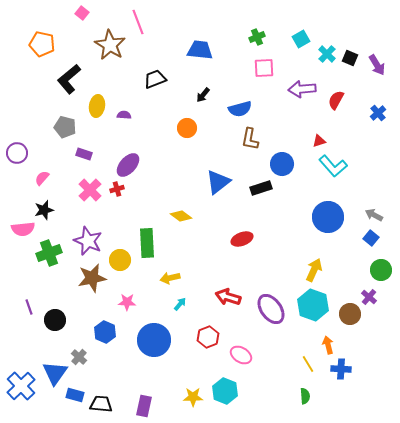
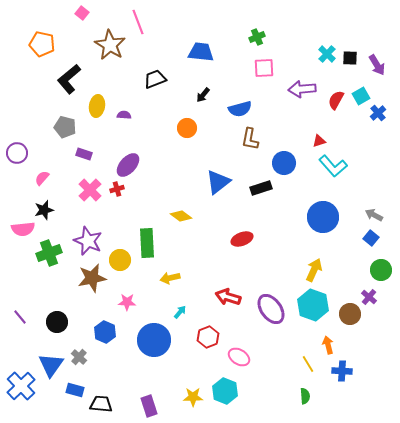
cyan square at (301, 39): moved 60 px right, 57 px down
blue trapezoid at (200, 50): moved 1 px right, 2 px down
black square at (350, 58): rotated 21 degrees counterclockwise
blue circle at (282, 164): moved 2 px right, 1 px up
blue circle at (328, 217): moved 5 px left
cyan arrow at (180, 304): moved 8 px down
purple line at (29, 307): moved 9 px left, 10 px down; rotated 21 degrees counterclockwise
black circle at (55, 320): moved 2 px right, 2 px down
pink ellipse at (241, 355): moved 2 px left, 2 px down
blue cross at (341, 369): moved 1 px right, 2 px down
blue triangle at (55, 373): moved 4 px left, 8 px up
blue rectangle at (75, 395): moved 5 px up
purple rectangle at (144, 406): moved 5 px right; rotated 30 degrees counterclockwise
